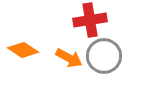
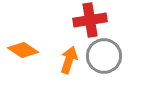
orange arrow: moved 2 px down; rotated 100 degrees counterclockwise
